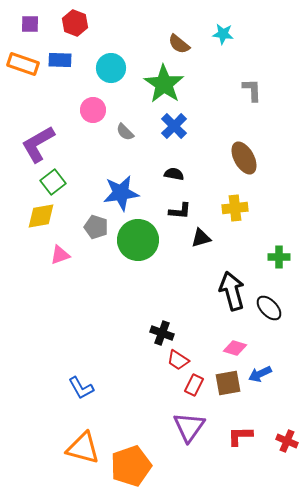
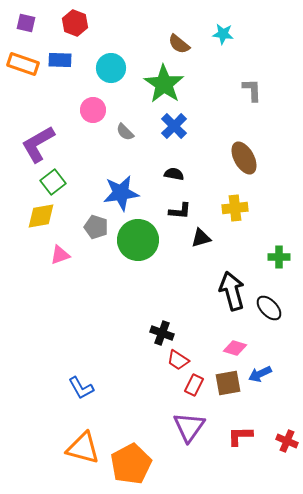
purple square: moved 4 px left, 1 px up; rotated 12 degrees clockwise
orange pentagon: moved 2 px up; rotated 9 degrees counterclockwise
